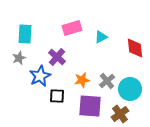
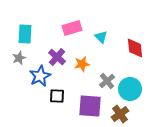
cyan triangle: rotated 48 degrees counterclockwise
orange star: moved 16 px up
